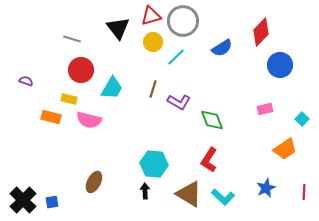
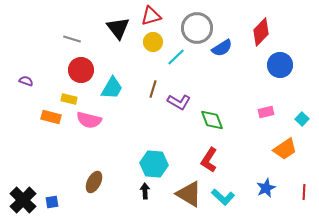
gray circle: moved 14 px right, 7 px down
pink rectangle: moved 1 px right, 3 px down
